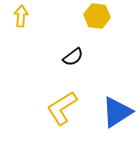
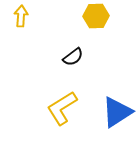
yellow hexagon: moved 1 px left; rotated 10 degrees counterclockwise
